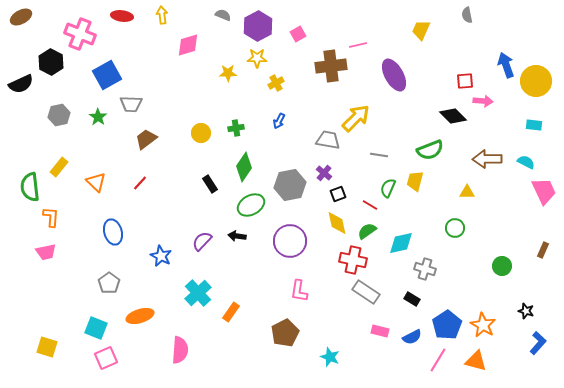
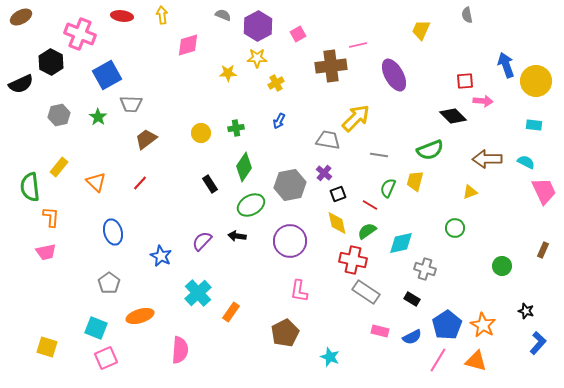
yellow triangle at (467, 192): moved 3 px right; rotated 21 degrees counterclockwise
